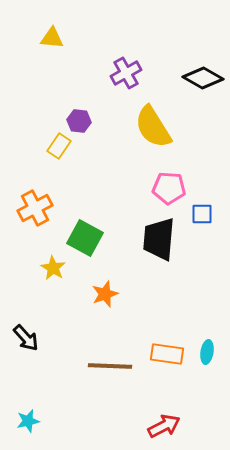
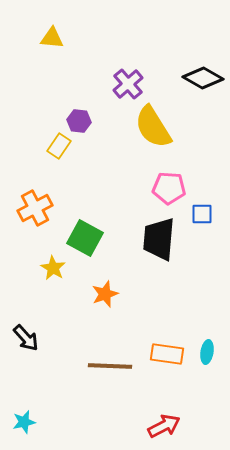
purple cross: moved 2 px right, 11 px down; rotated 12 degrees counterclockwise
cyan star: moved 4 px left, 1 px down
